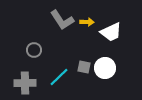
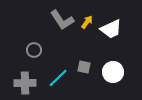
yellow arrow: rotated 56 degrees counterclockwise
white trapezoid: moved 3 px up
white circle: moved 8 px right, 4 px down
cyan line: moved 1 px left, 1 px down
